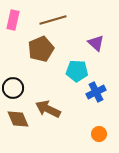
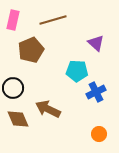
brown pentagon: moved 10 px left, 1 px down
